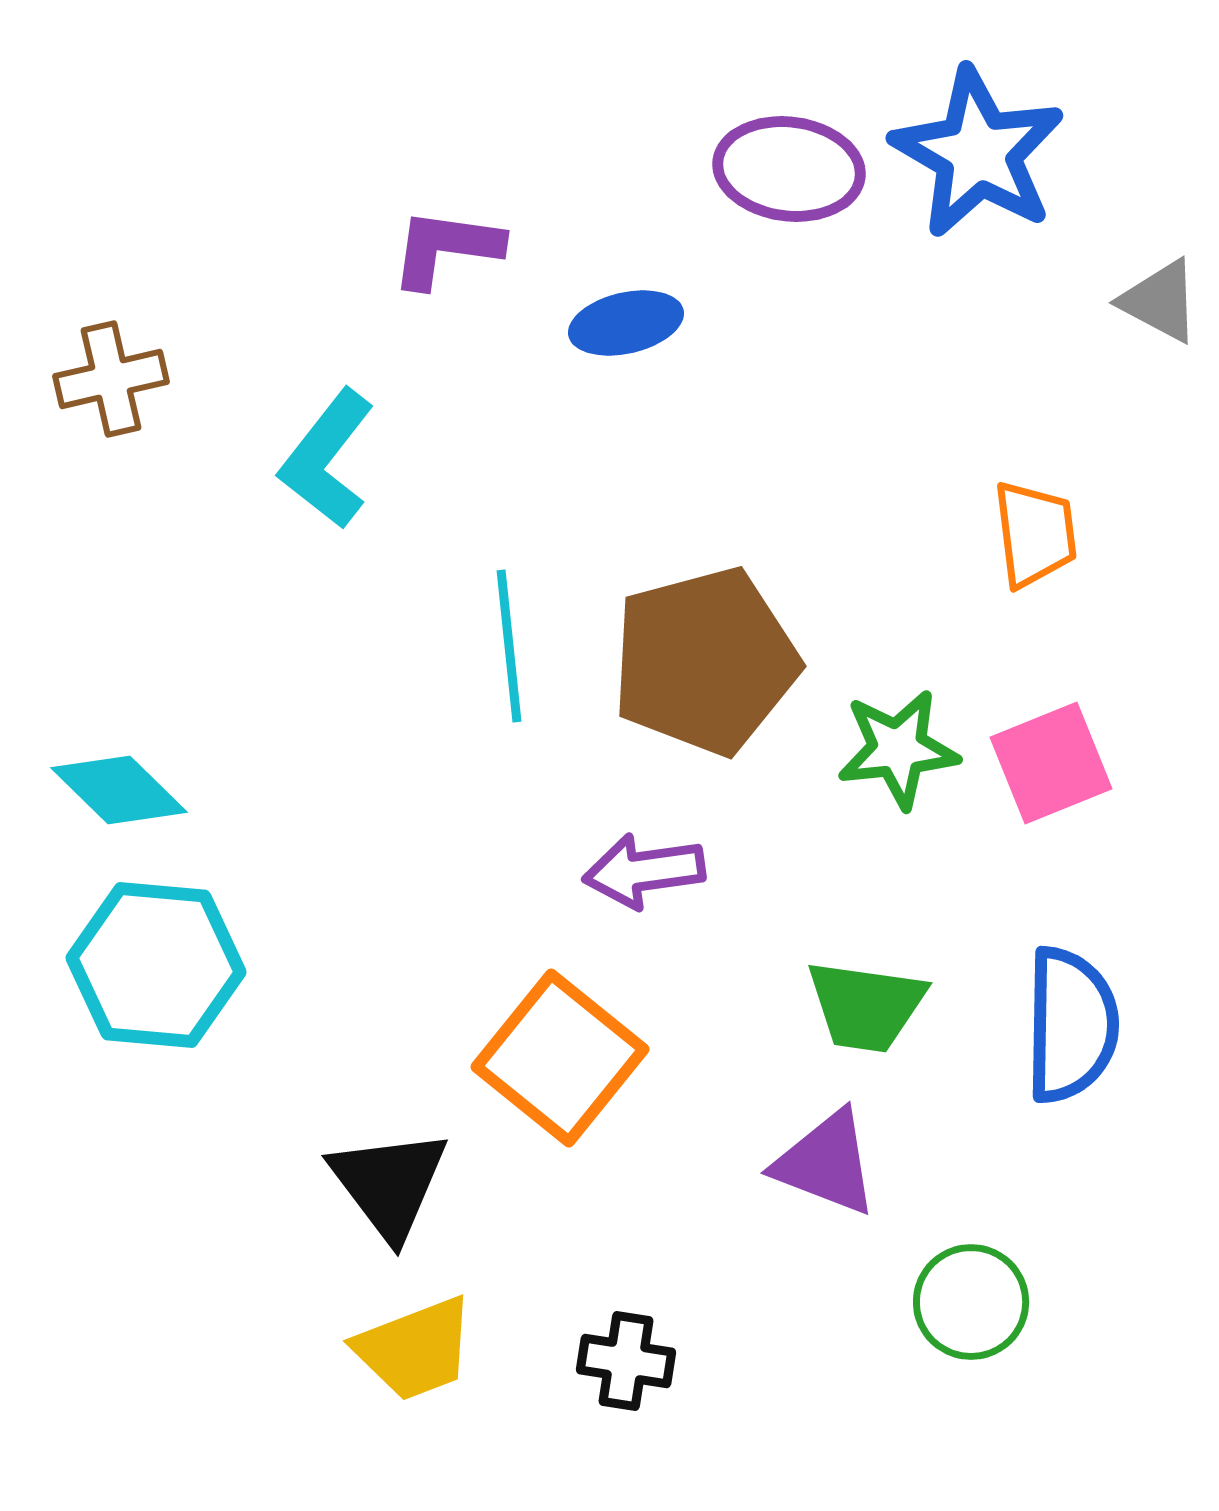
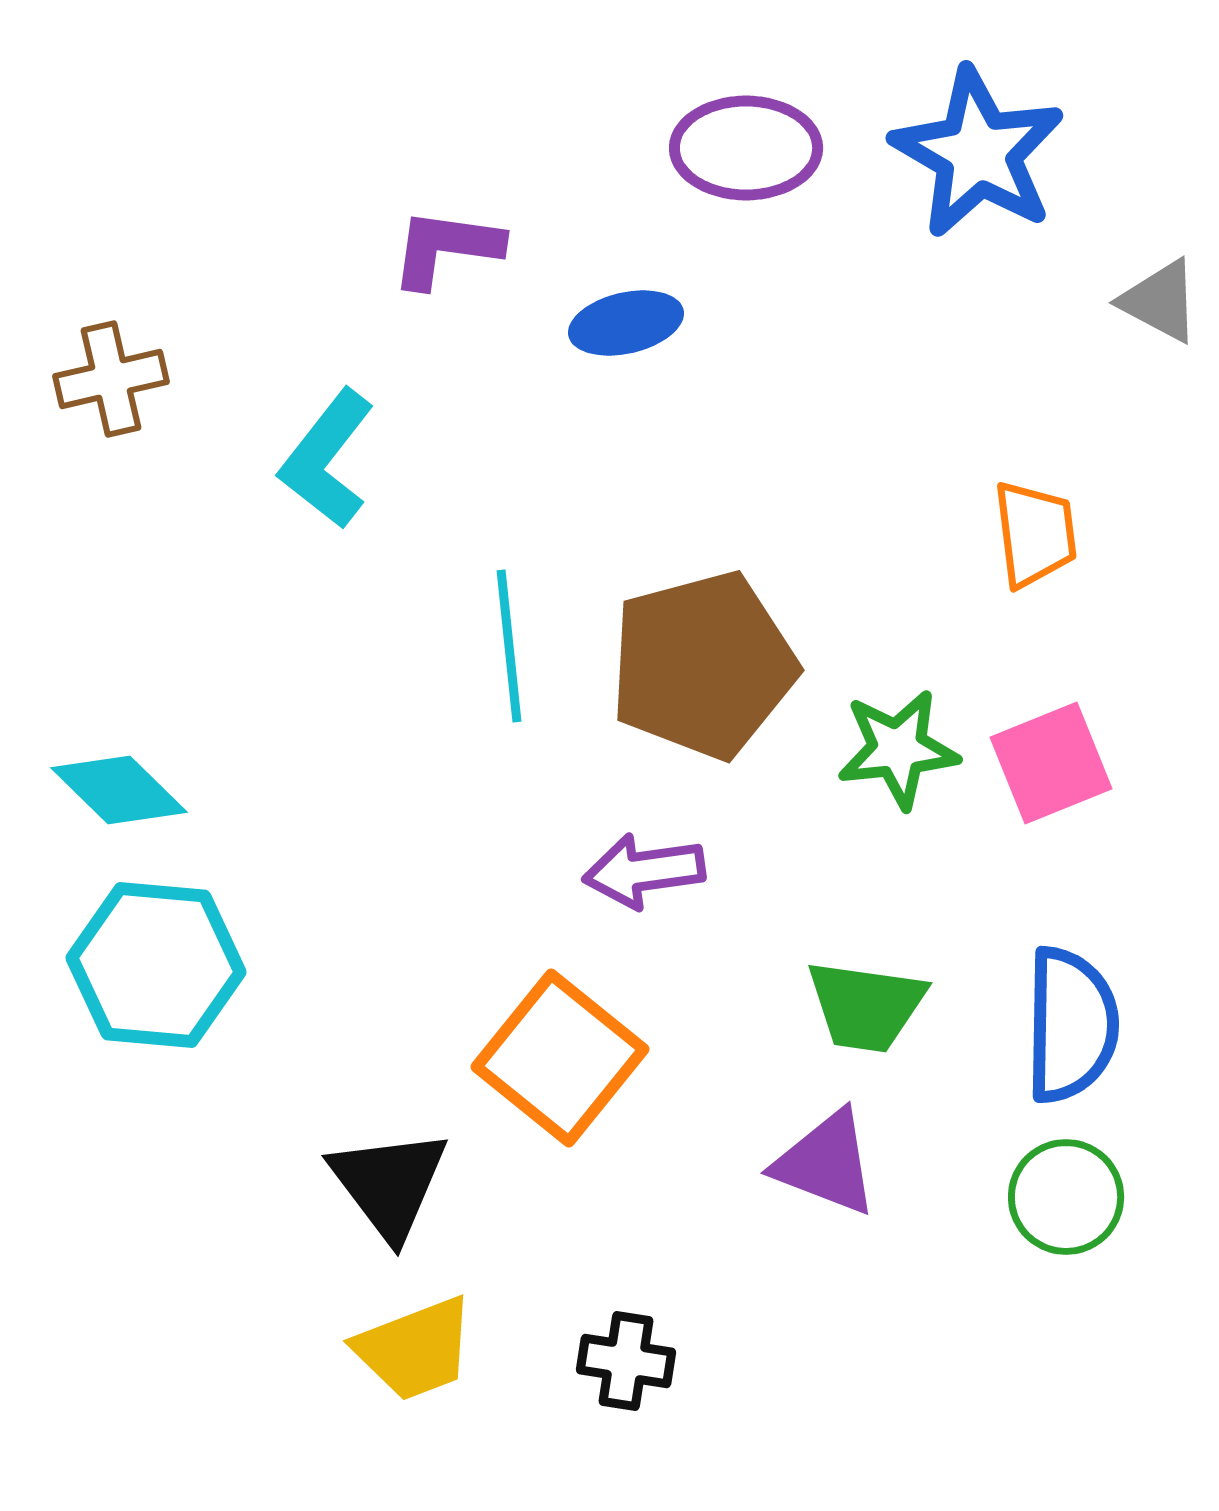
purple ellipse: moved 43 px left, 21 px up; rotated 7 degrees counterclockwise
brown pentagon: moved 2 px left, 4 px down
green circle: moved 95 px right, 105 px up
